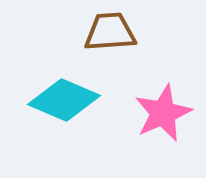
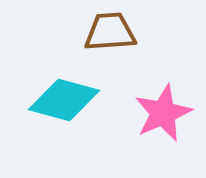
cyan diamond: rotated 8 degrees counterclockwise
